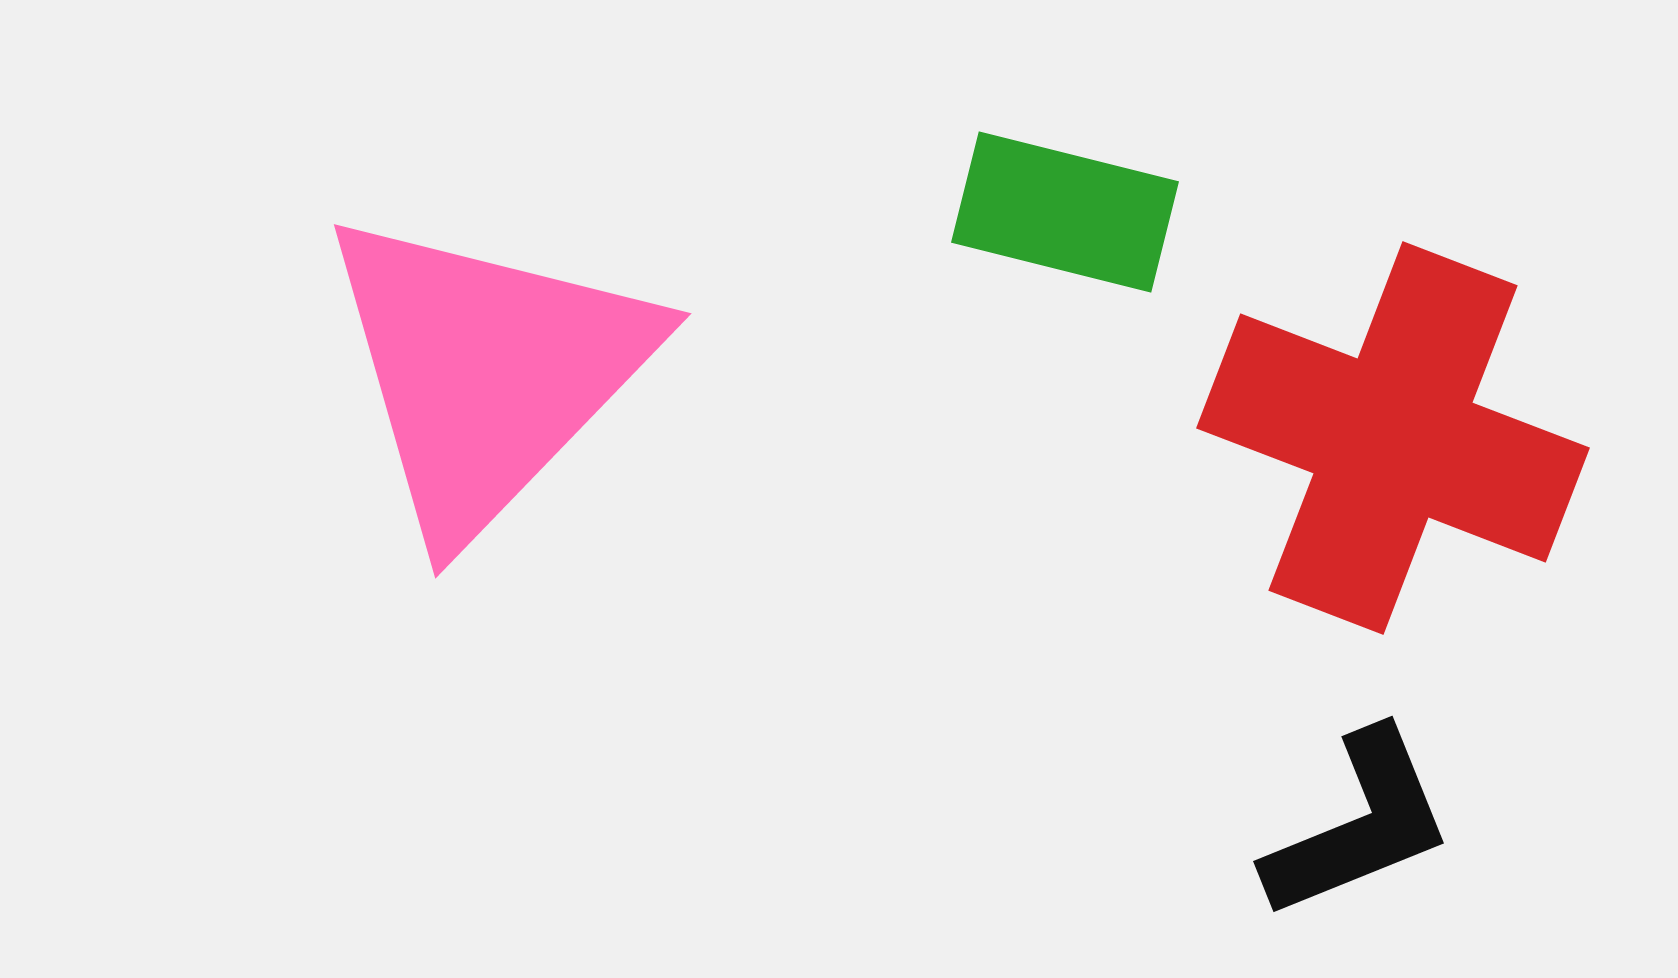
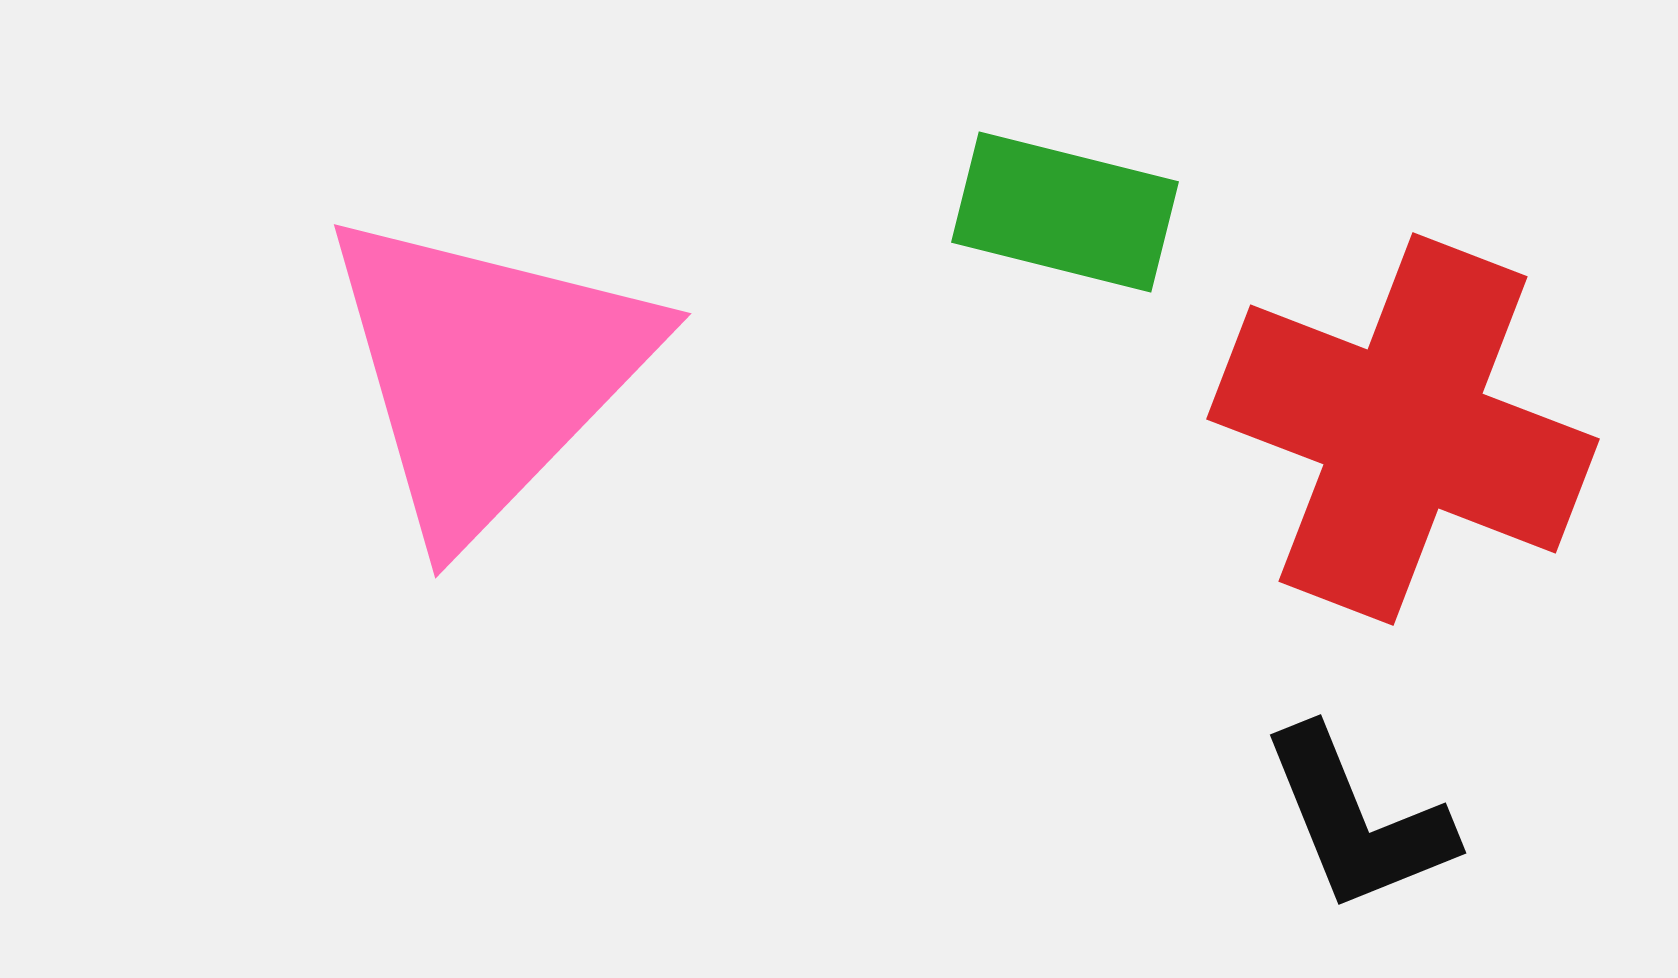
red cross: moved 10 px right, 9 px up
black L-shape: moved 2 px left, 5 px up; rotated 90 degrees clockwise
